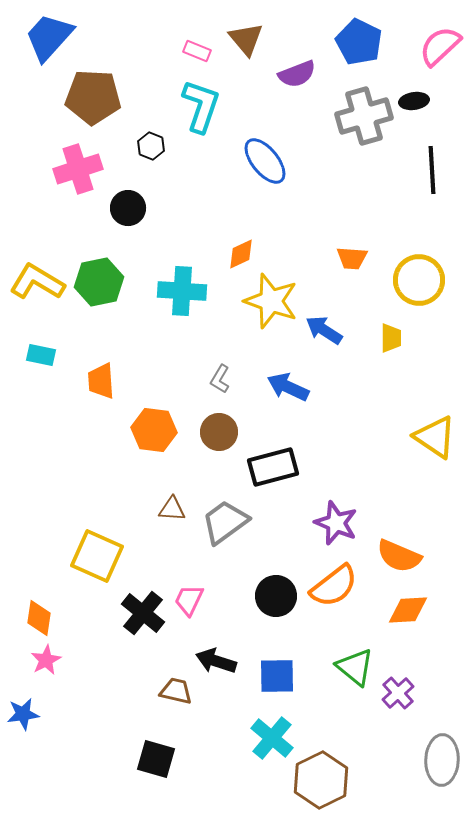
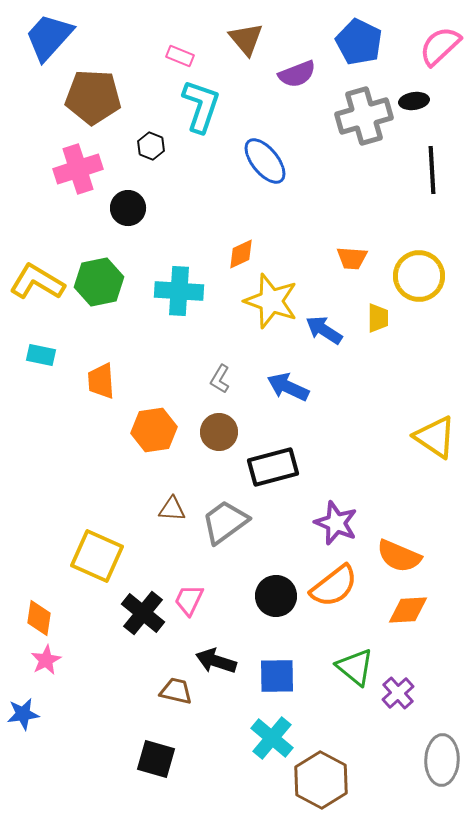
pink rectangle at (197, 51): moved 17 px left, 5 px down
yellow circle at (419, 280): moved 4 px up
cyan cross at (182, 291): moved 3 px left
yellow trapezoid at (391, 338): moved 13 px left, 20 px up
orange hexagon at (154, 430): rotated 15 degrees counterclockwise
brown hexagon at (321, 780): rotated 6 degrees counterclockwise
